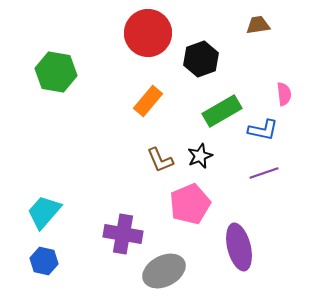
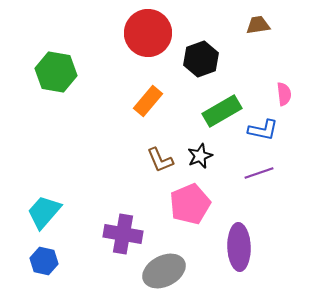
purple line: moved 5 px left
purple ellipse: rotated 12 degrees clockwise
